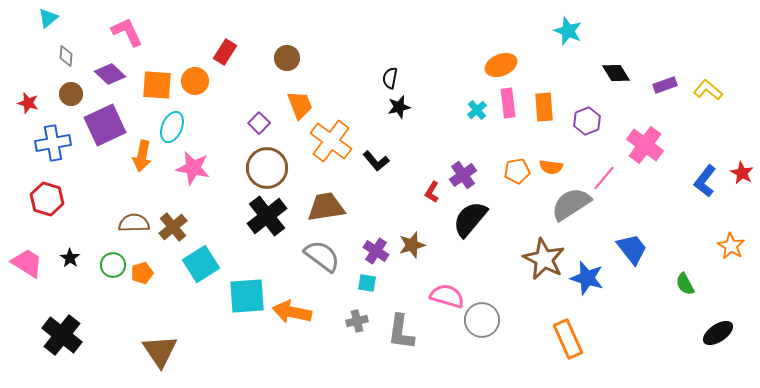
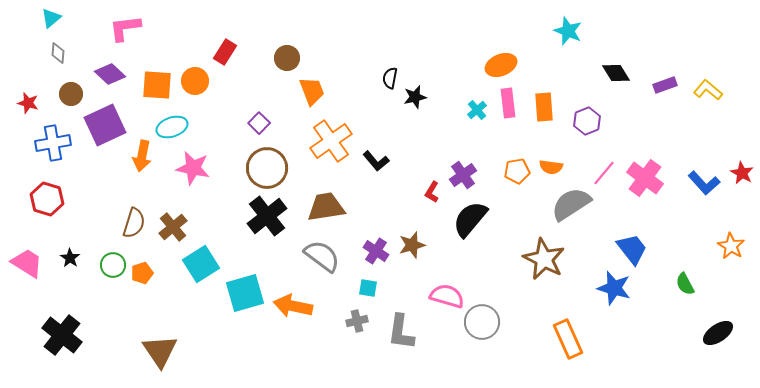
cyan triangle at (48, 18): moved 3 px right
pink L-shape at (127, 32): moved 2 px left, 4 px up; rotated 72 degrees counterclockwise
gray diamond at (66, 56): moved 8 px left, 3 px up
orange trapezoid at (300, 105): moved 12 px right, 14 px up
black star at (399, 107): moved 16 px right, 10 px up
cyan ellipse at (172, 127): rotated 48 degrees clockwise
orange cross at (331, 141): rotated 18 degrees clockwise
pink cross at (645, 145): moved 33 px down
pink line at (604, 178): moved 5 px up
blue L-shape at (705, 181): moved 1 px left, 2 px down; rotated 80 degrees counterclockwise
brown semicircle at (134, 223): rotated 108 degrees clockwise
blue star at (587, 278): moved 27 px right, 10 px down
cyan square at (367, 283): moved 1 px right, 5 px down
cyan square at (247, 296): moved 2 px left, 3 px up; rotated 12 degrees counterclockwise
orange arrow at (292, 312): moved 1 px right, 6 px up
gray circle at (482, 320): moved 2 px down
